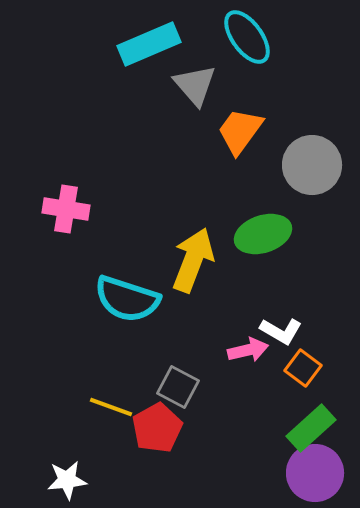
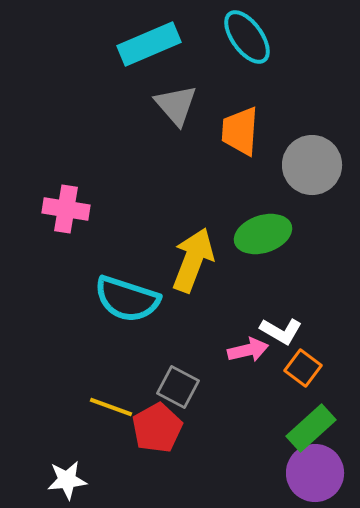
gray triangle: moved 19 px left, 20 px down
orange trapezoid: rotated 32 degrees counterclockwise
